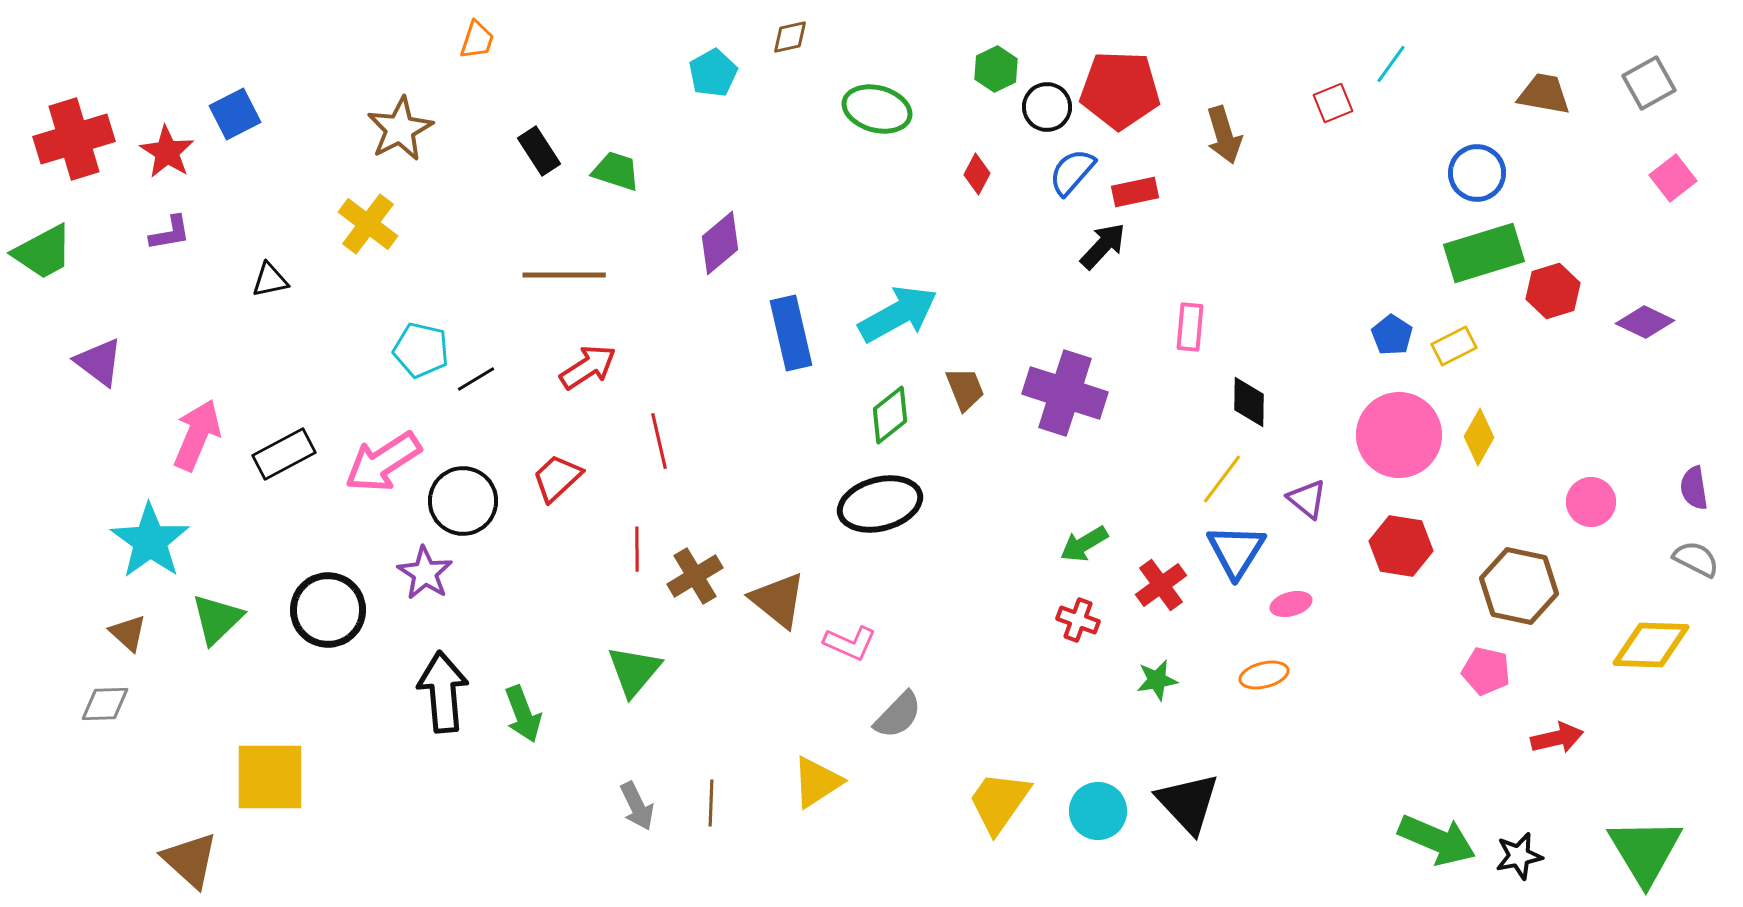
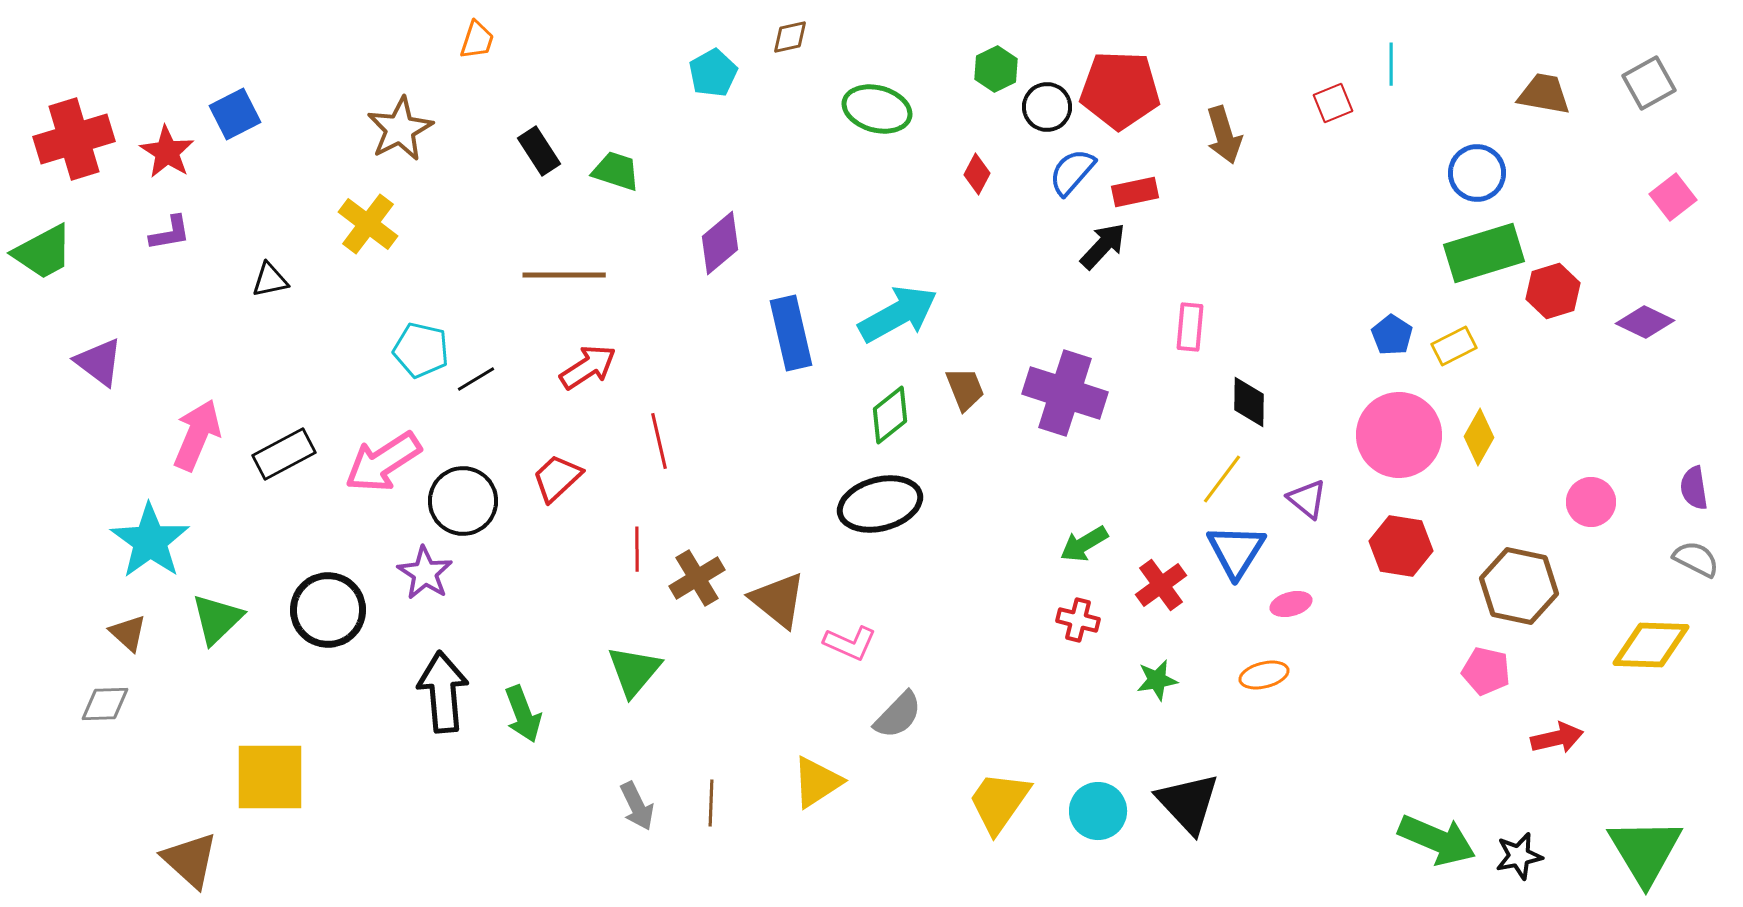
cyan line at (1391, 64): rotated 36 degrees counterclockwise
pink square at (1673, 178): moved 19 px down
brown cross at (695, 576): moved 2 px right, 2 px down
red cross at (1078, 620): rotated 6 degrees counterclockwise
